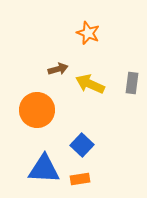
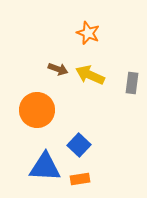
brown arrow: rotated 36 degrees clockwise
yellow arrow: moved 9 px up
blue square: moved 3 px left
blue triangle: moved 1 px right, 2 px up
